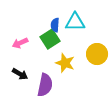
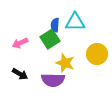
purple semicircle: moved 8 px right, 5 px up; rotated 80 degrees clockwise
